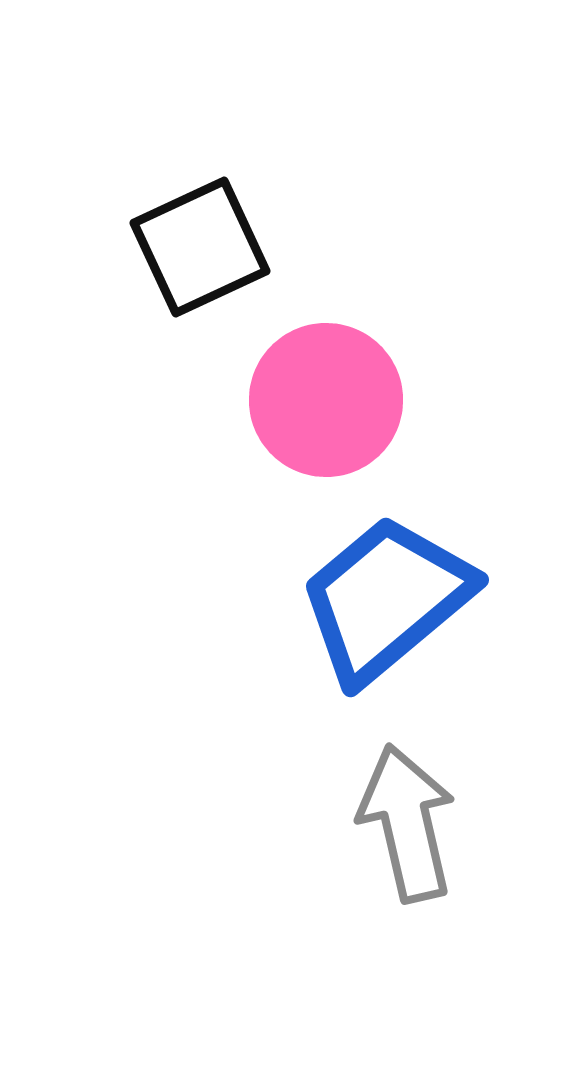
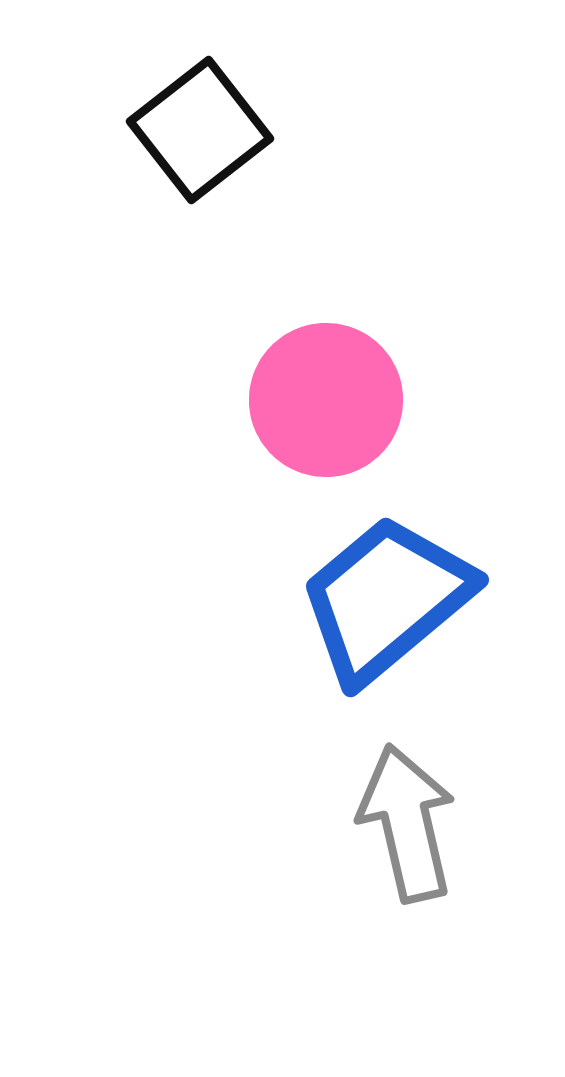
black square: moved 117 px up; rotated 13 degrees counterclockwise
